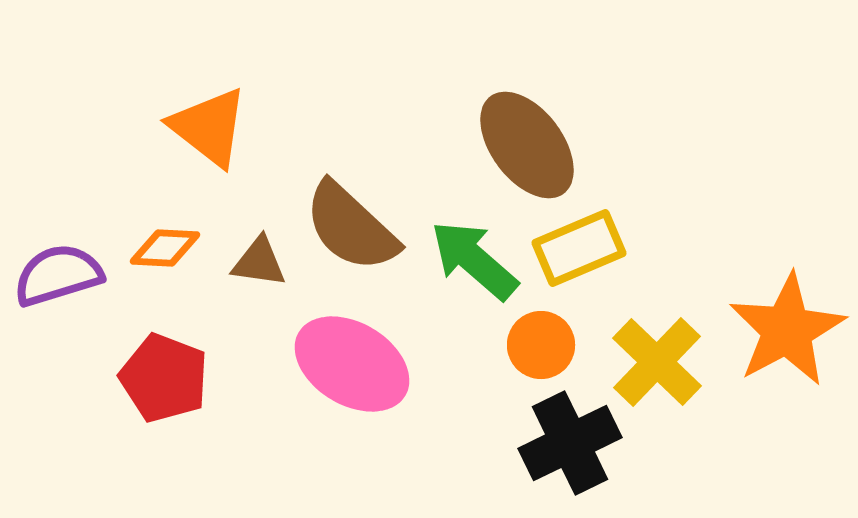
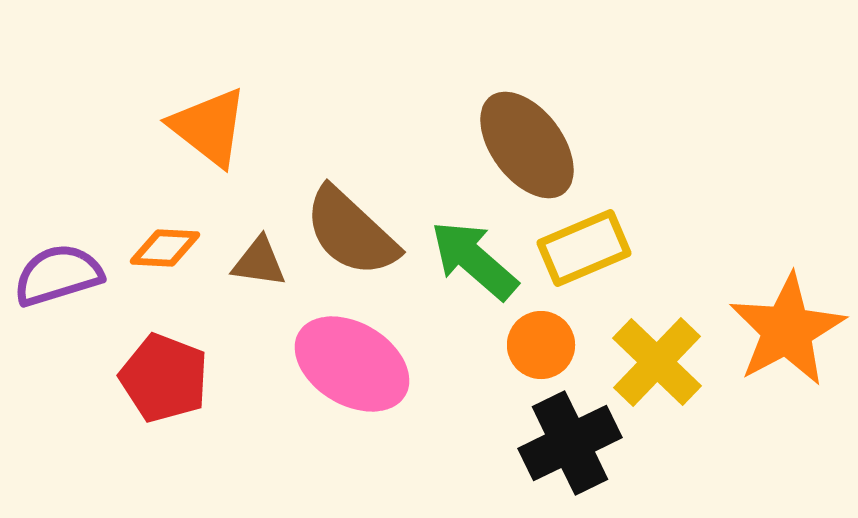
brown semicircle: moved 5 px down
yellow rectangle: moved 5 px right
